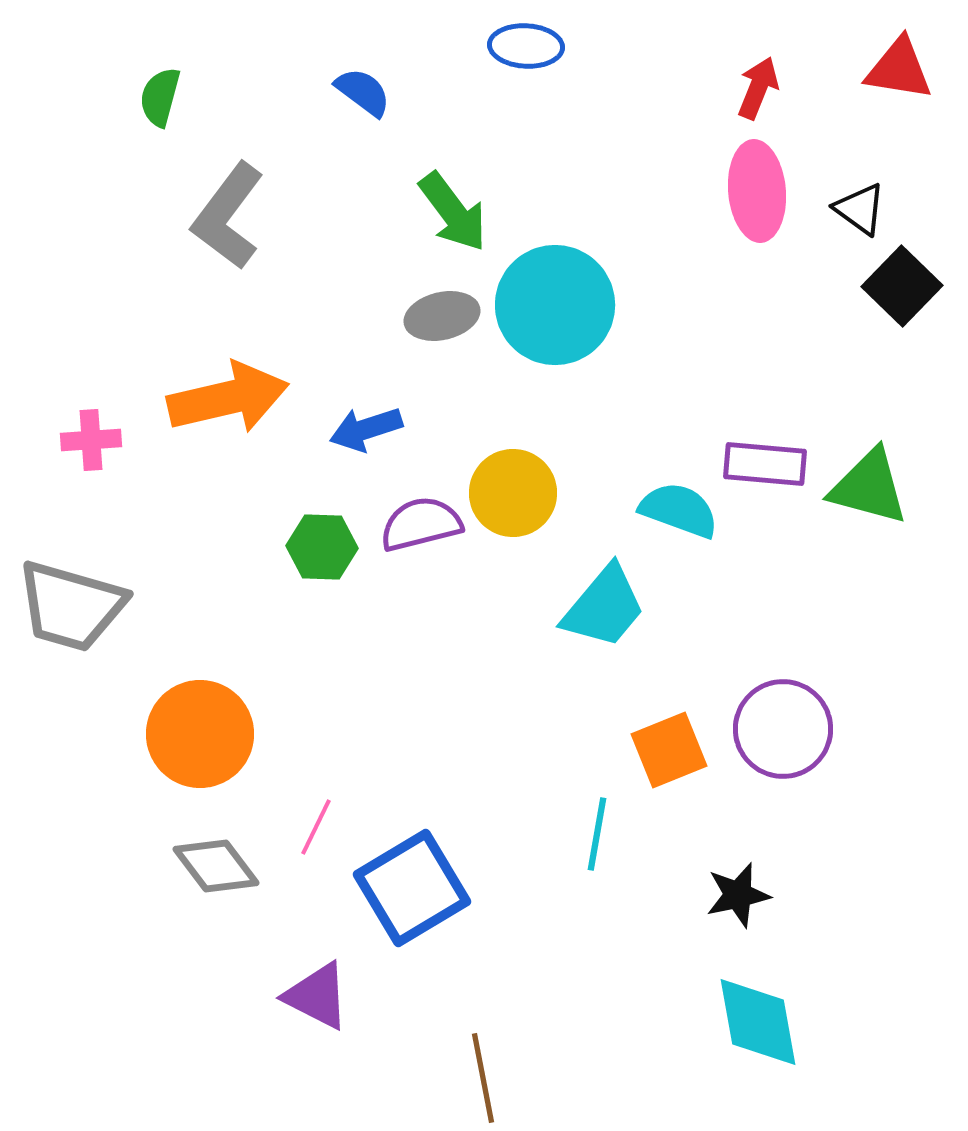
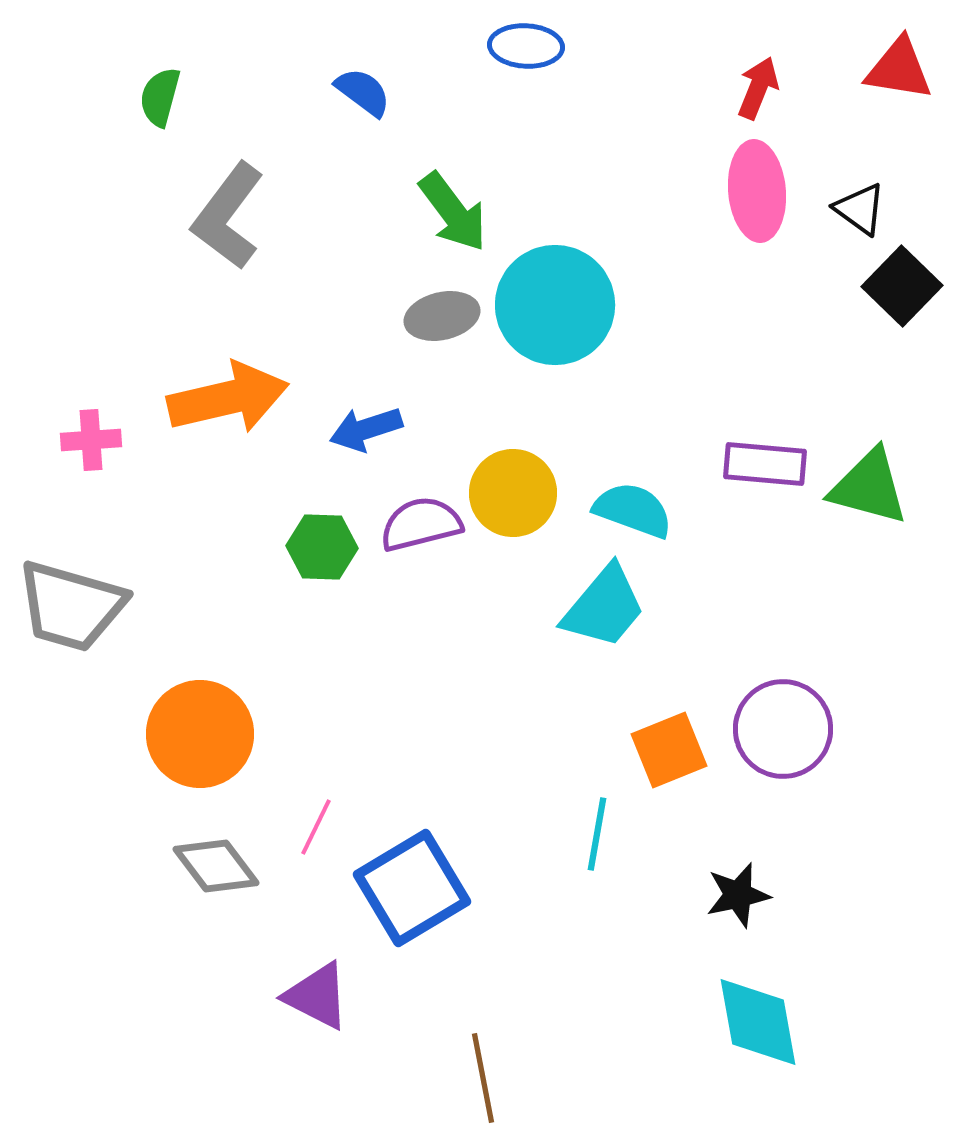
cyan semicircle: moved 46 px left
